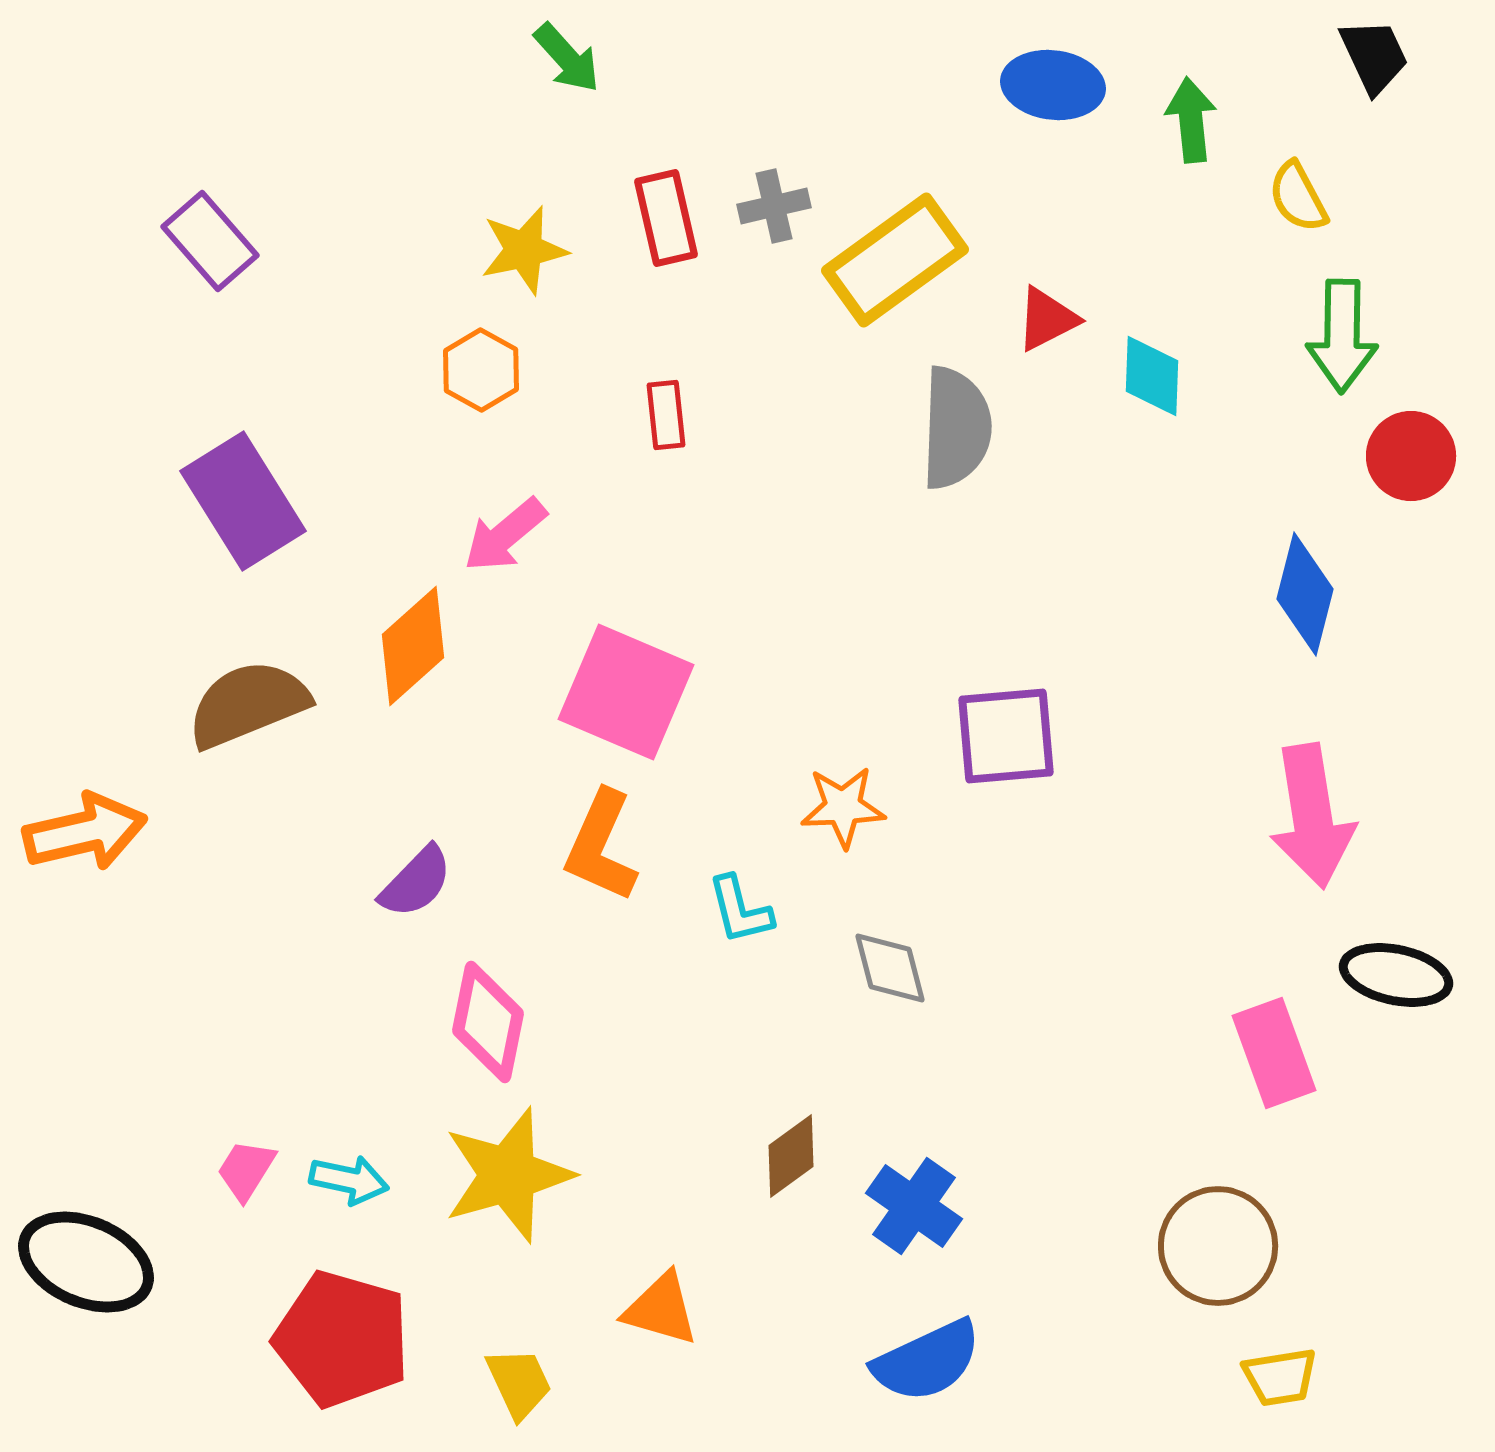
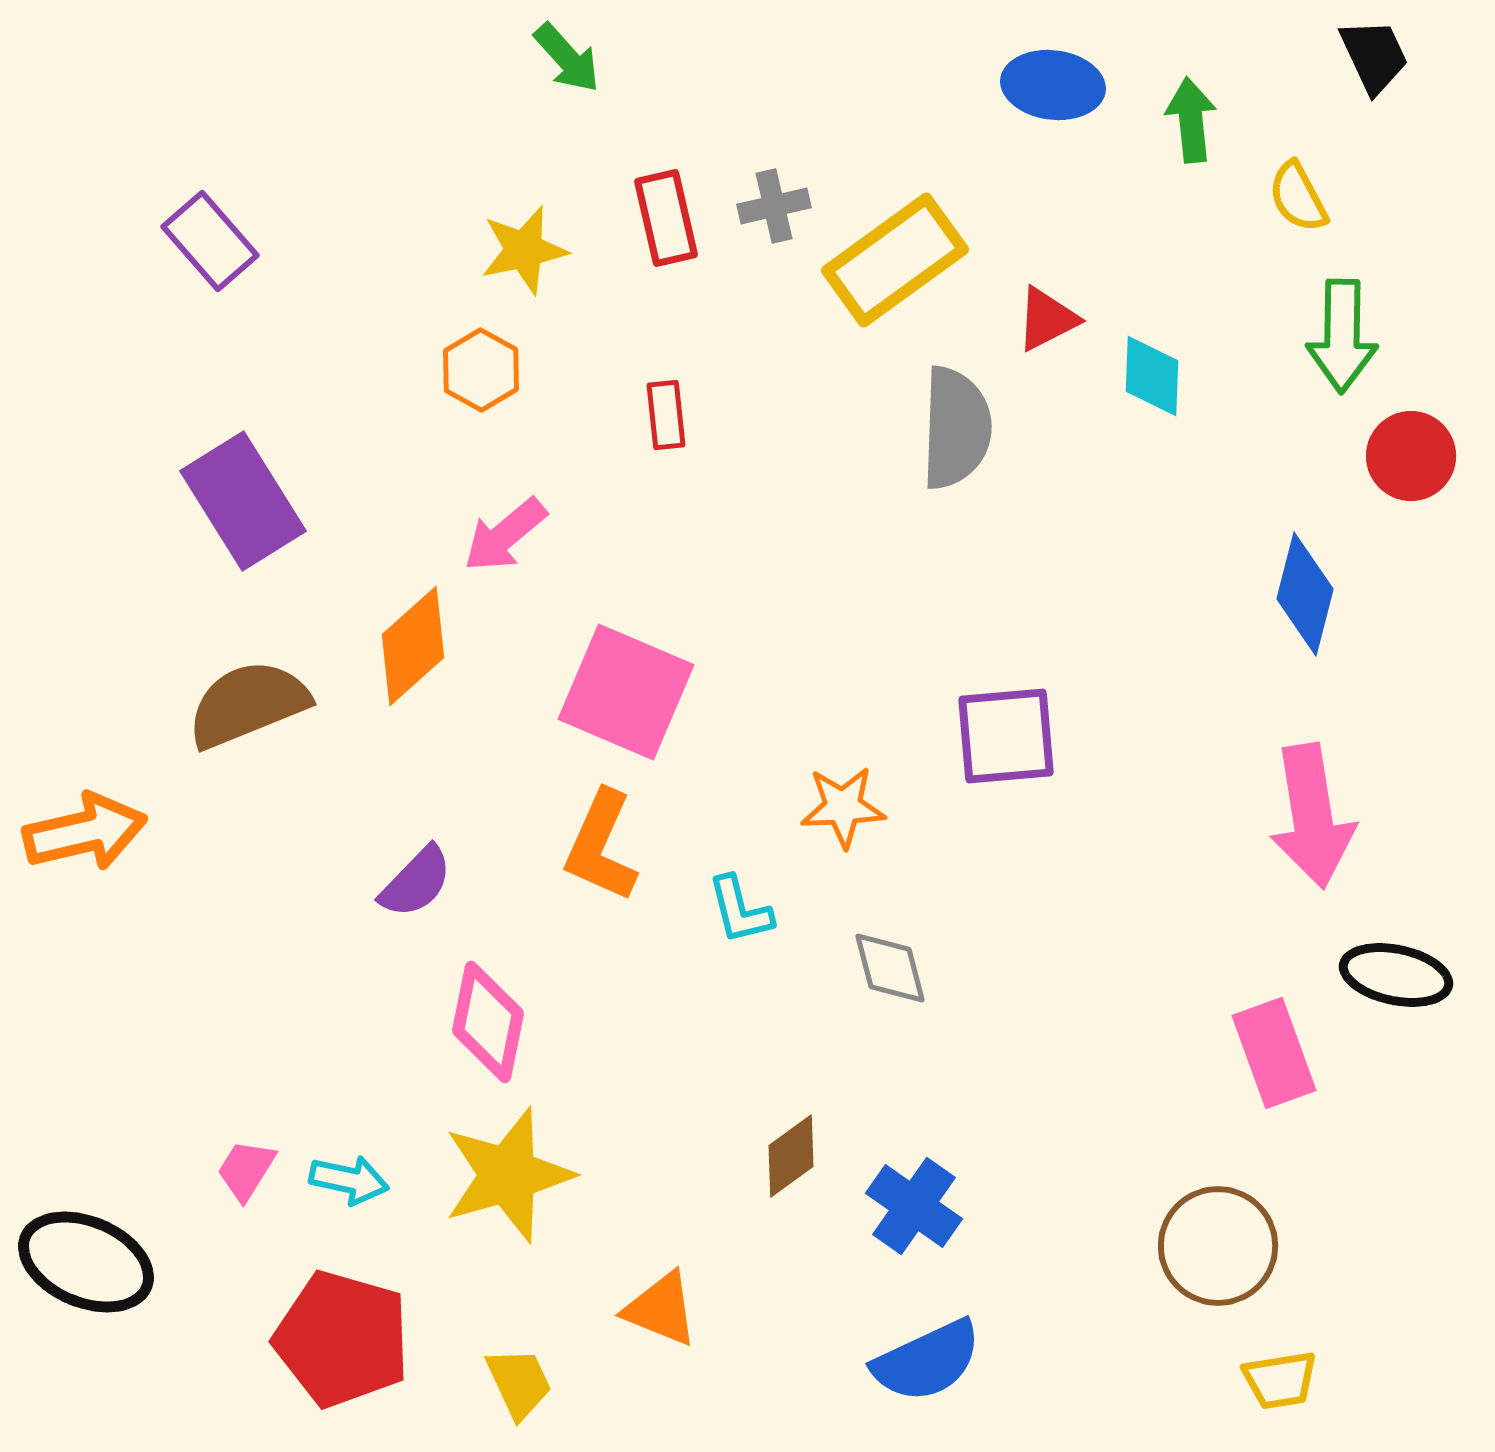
orange triangle at (661, 1309): rotated 6 degrees clockwise
yellow trapezoid at (1280, 1377): moved 3 px down
